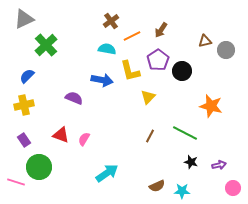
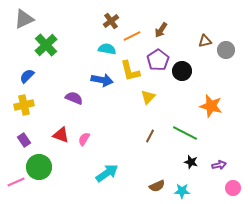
pink line: rotated 42 degrees counterclockwise
